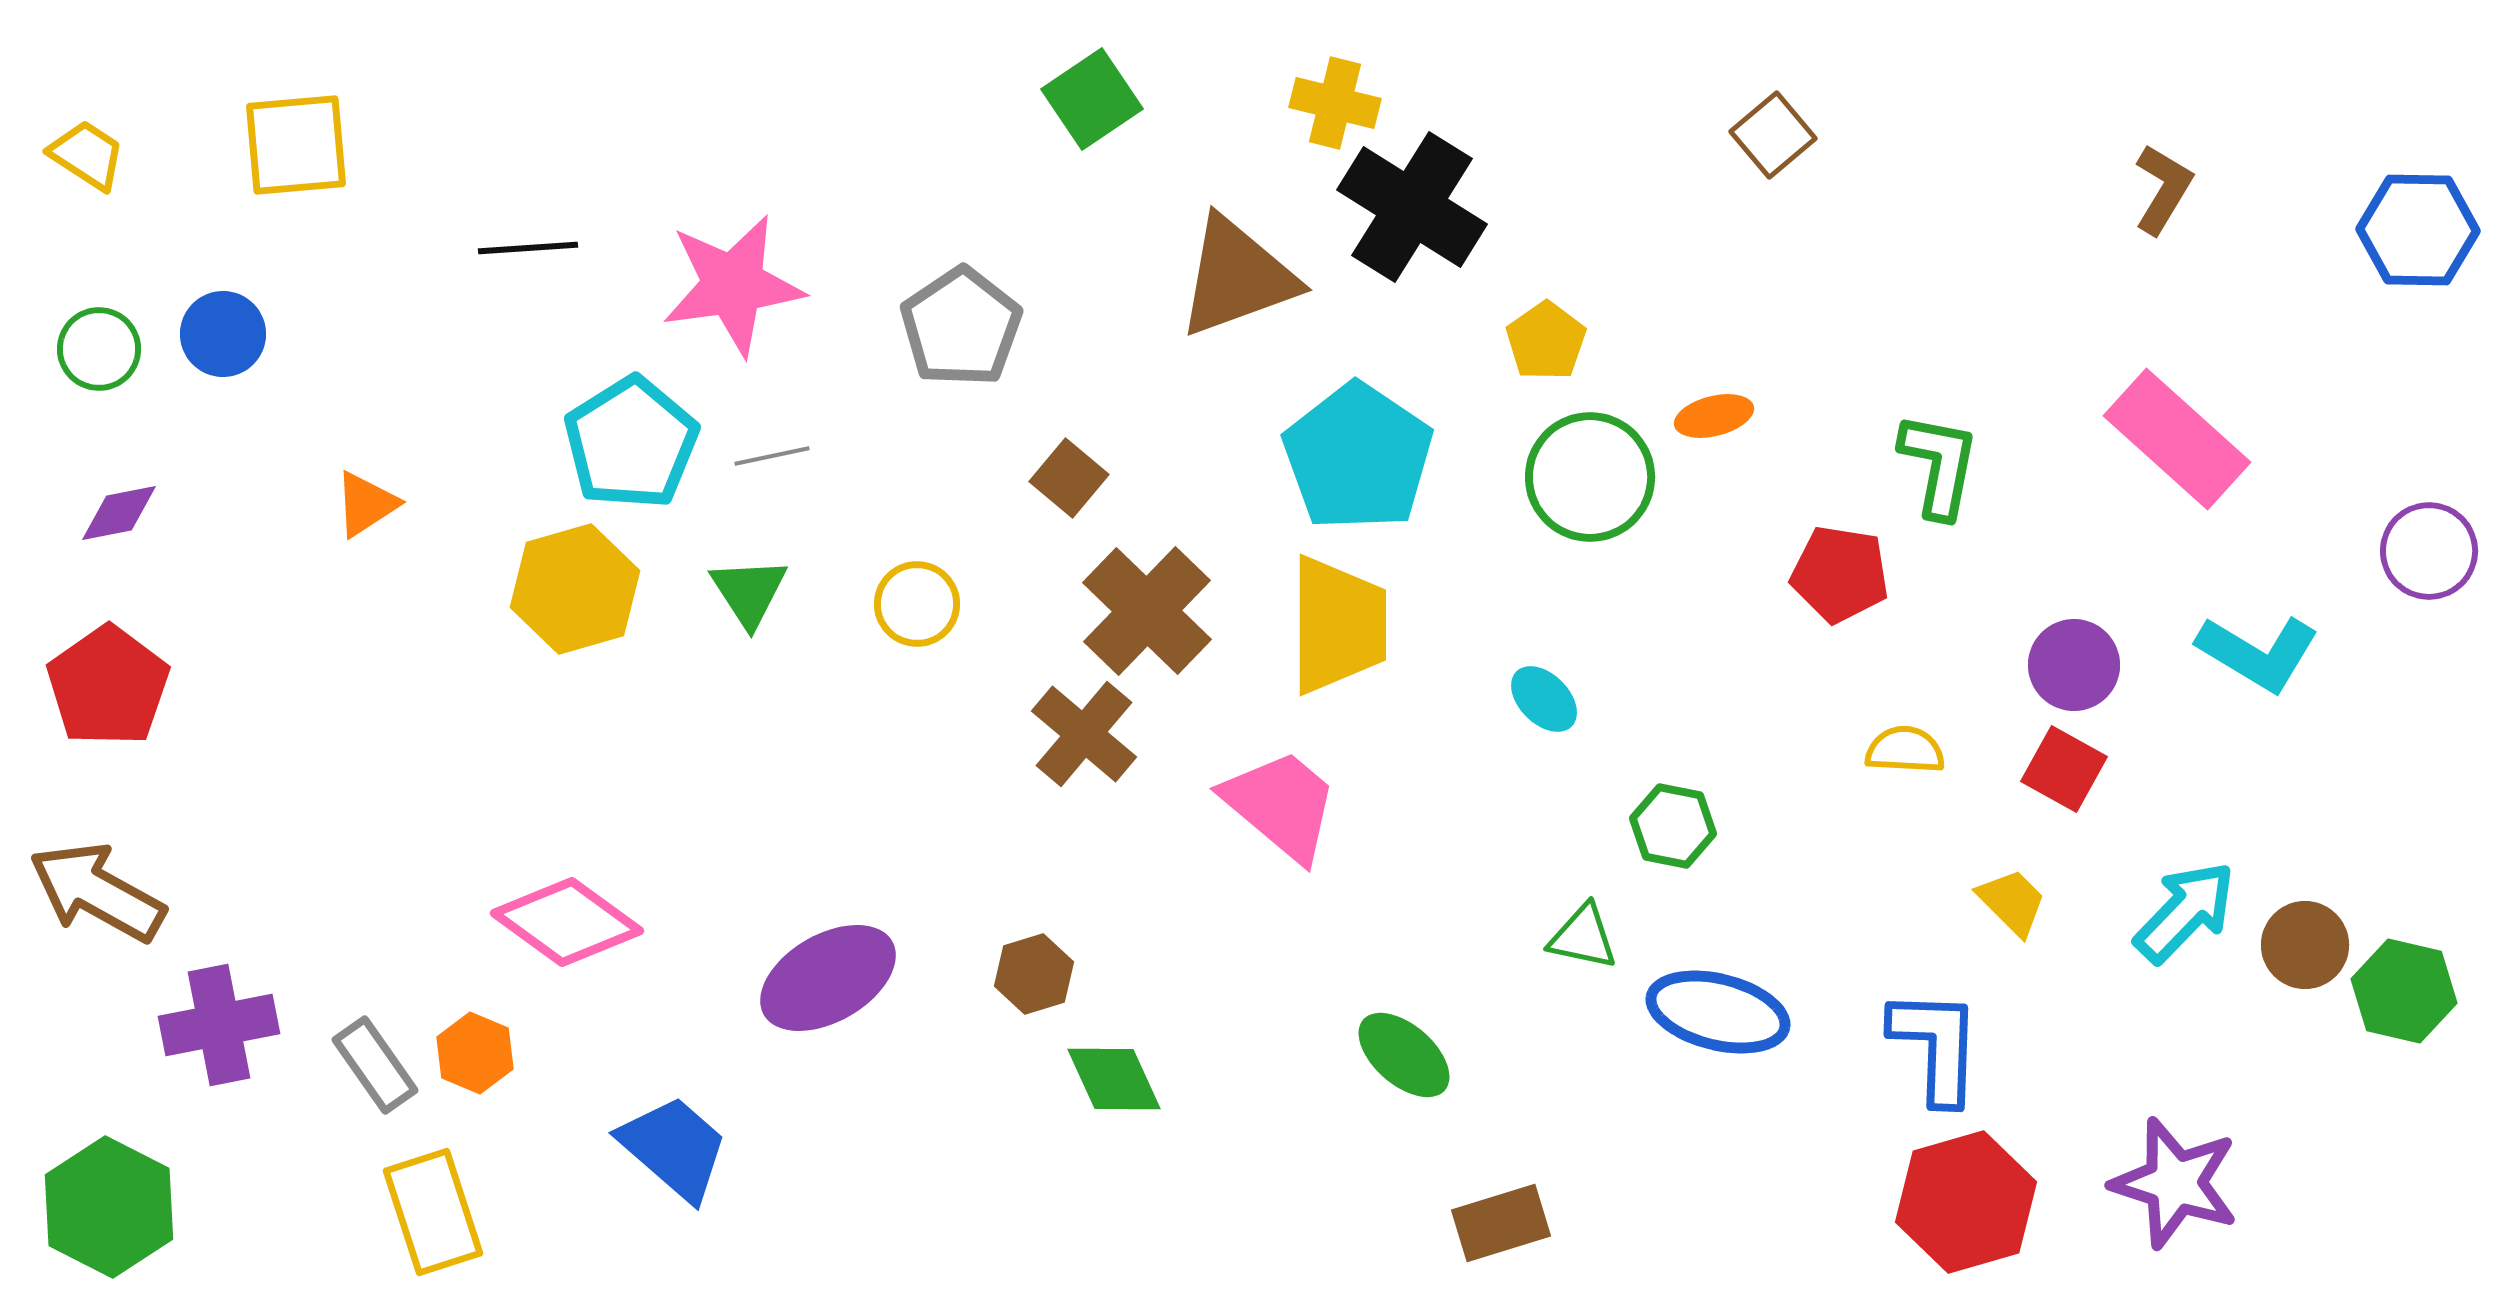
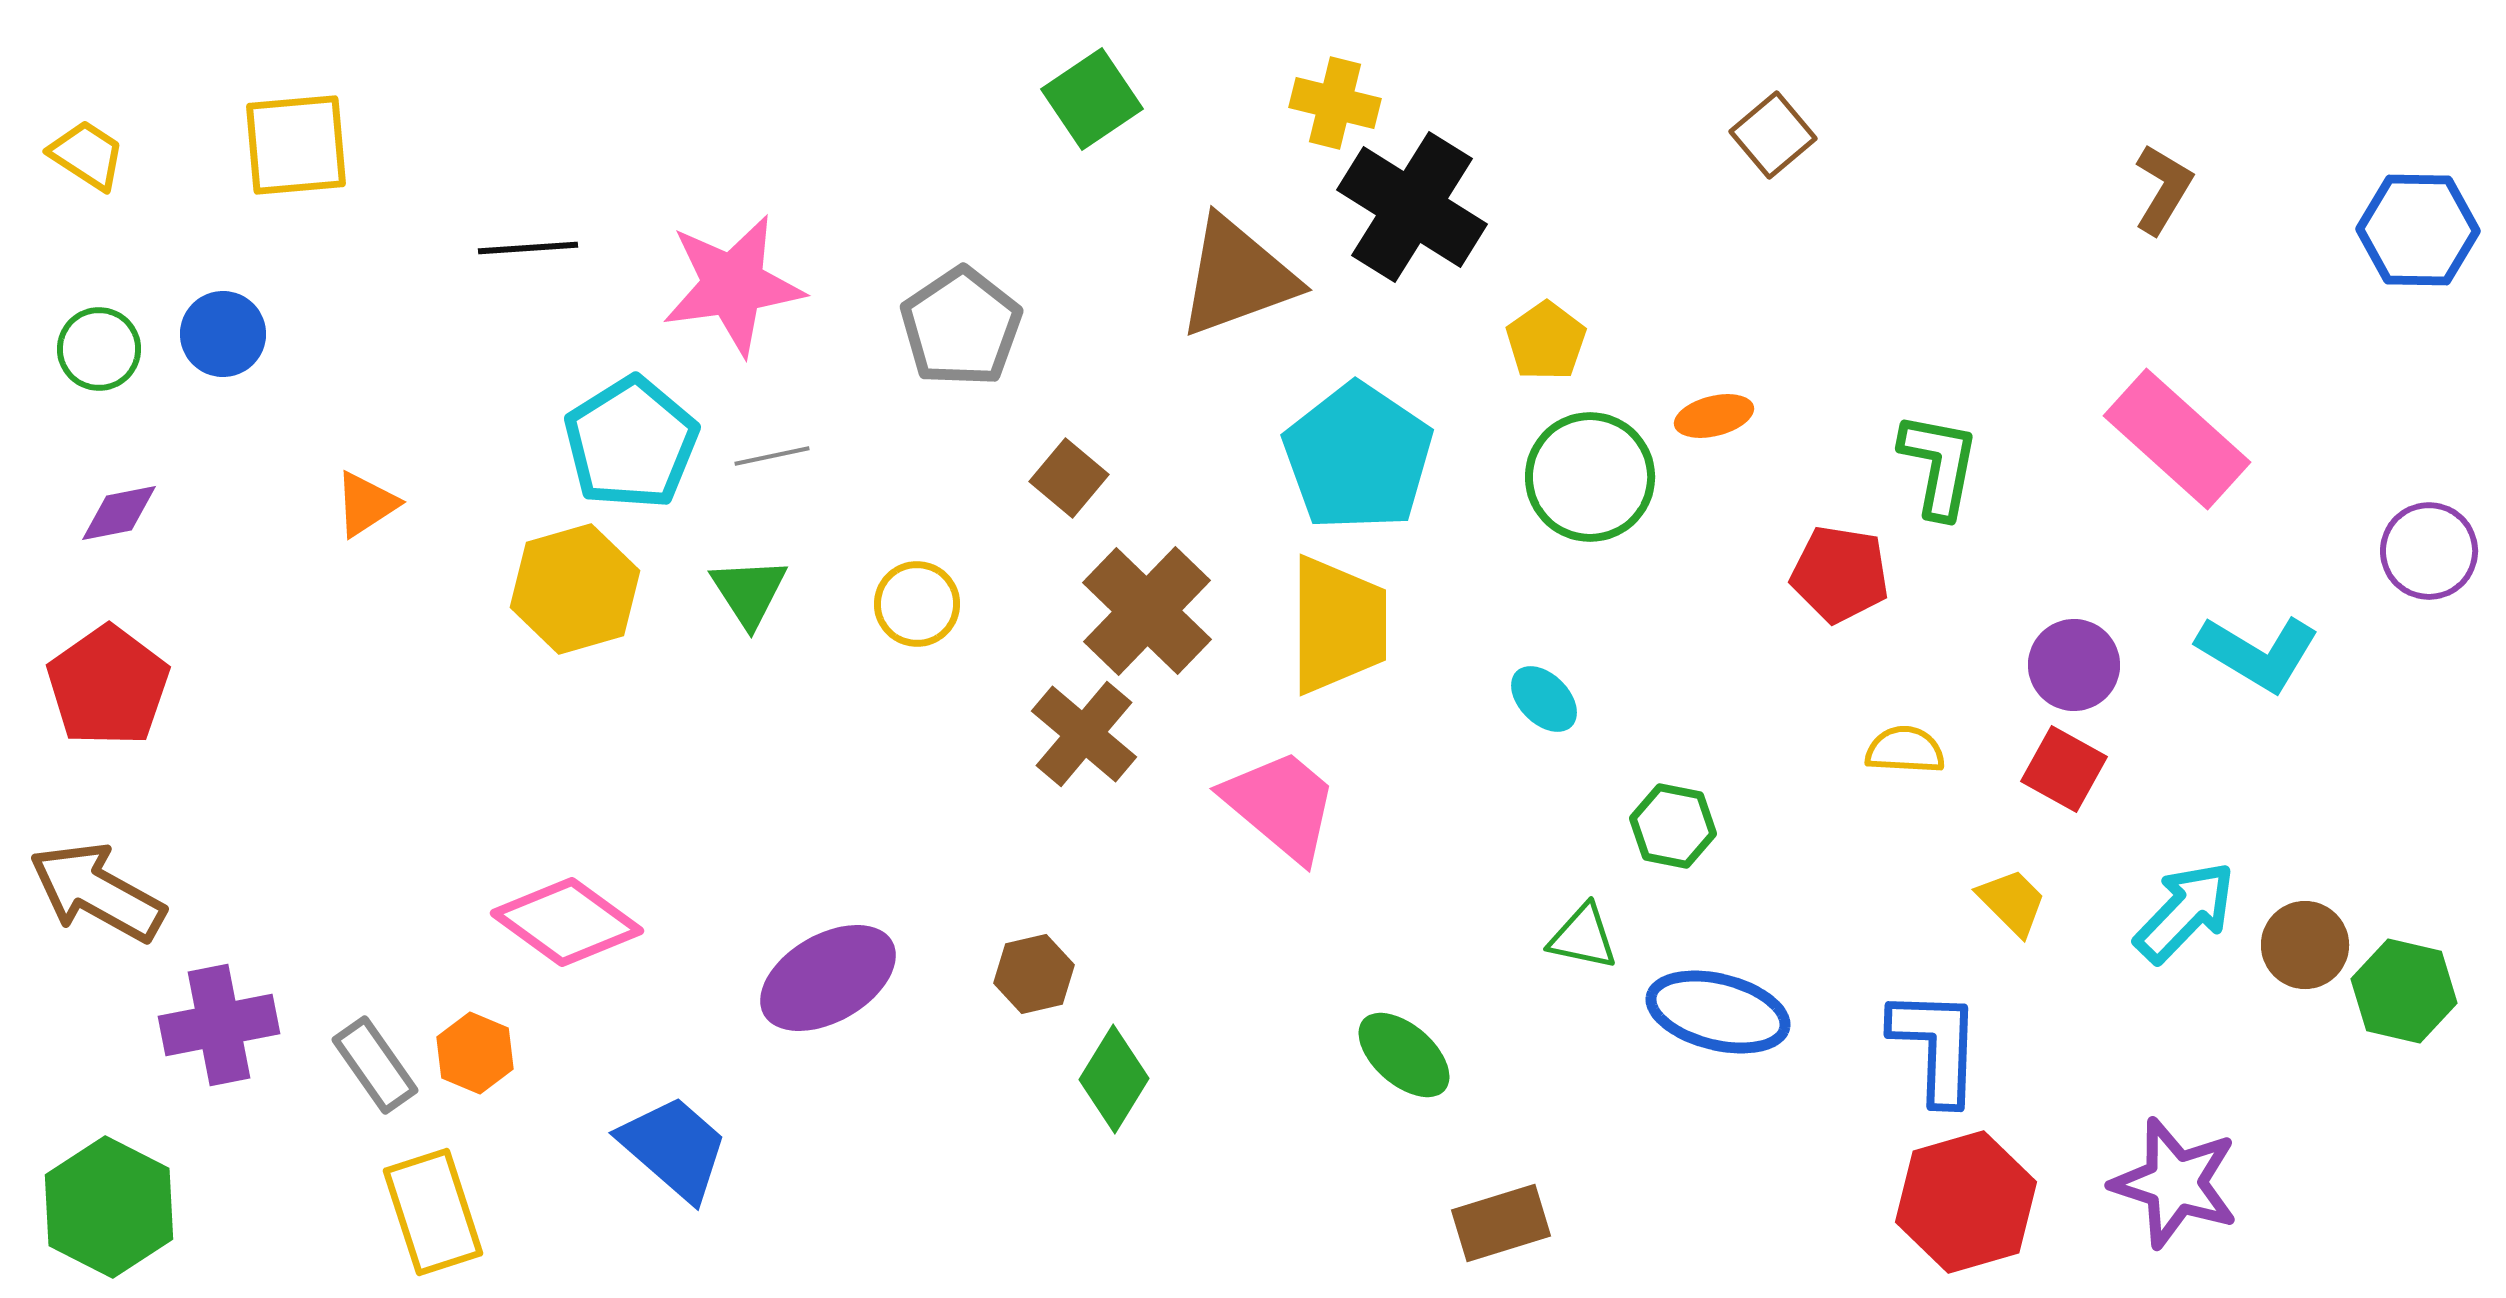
brown hexagon at (1034, 974): rotated 4 degrees clockwise
green diamond at (1114, 1079): rotated 56 degrees clockwise
